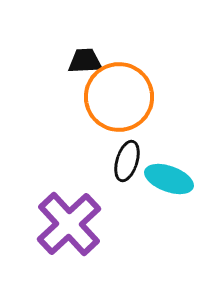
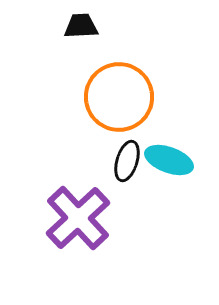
black trapezoid: moved 4 px left, 35 px up
cyan ellipse: moved 19 px up
purple cross: moved 9 px right, 6 px up
